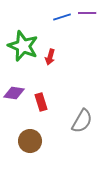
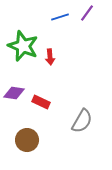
purple line: rotated 54 degrees counterclockwise
blue line: moved 2 px left
red arrow: rotated 21 degrees counterclockwise
red rectangle: rotated 48 degrees counterclockwise
brown circle: moved 3 px left, 1 px up
